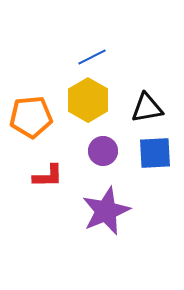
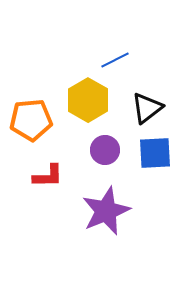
blue line: moved 23 px right, 3 px down
black triangle: rotated 28 degrees counterclockwise
orange pentagon: moved 3 px down
purple circle: moved 2 px right, 1 px up
